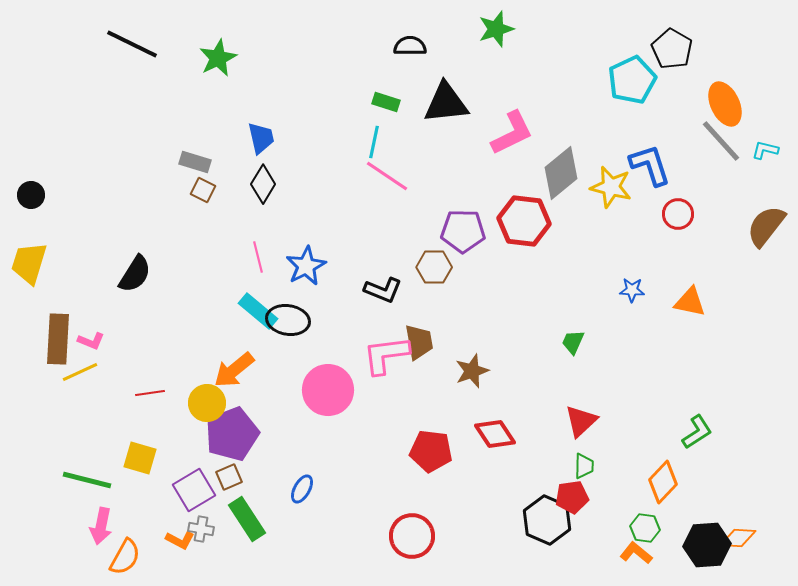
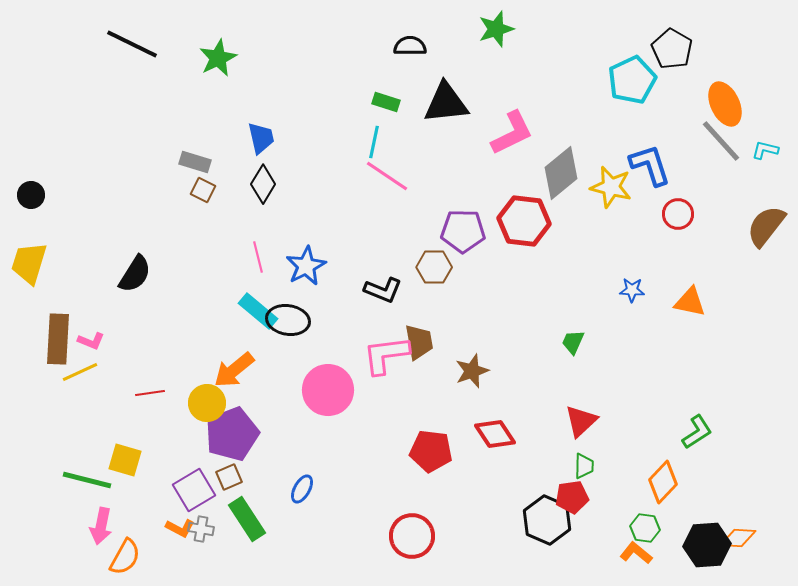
yellow square at (140, 458): moved 15 px left, 2 px down
orange L-shape at (180, 540): moved 12 px up
